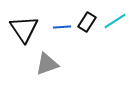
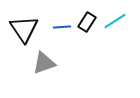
gray triangle: moved 3 px left, 1 px up
